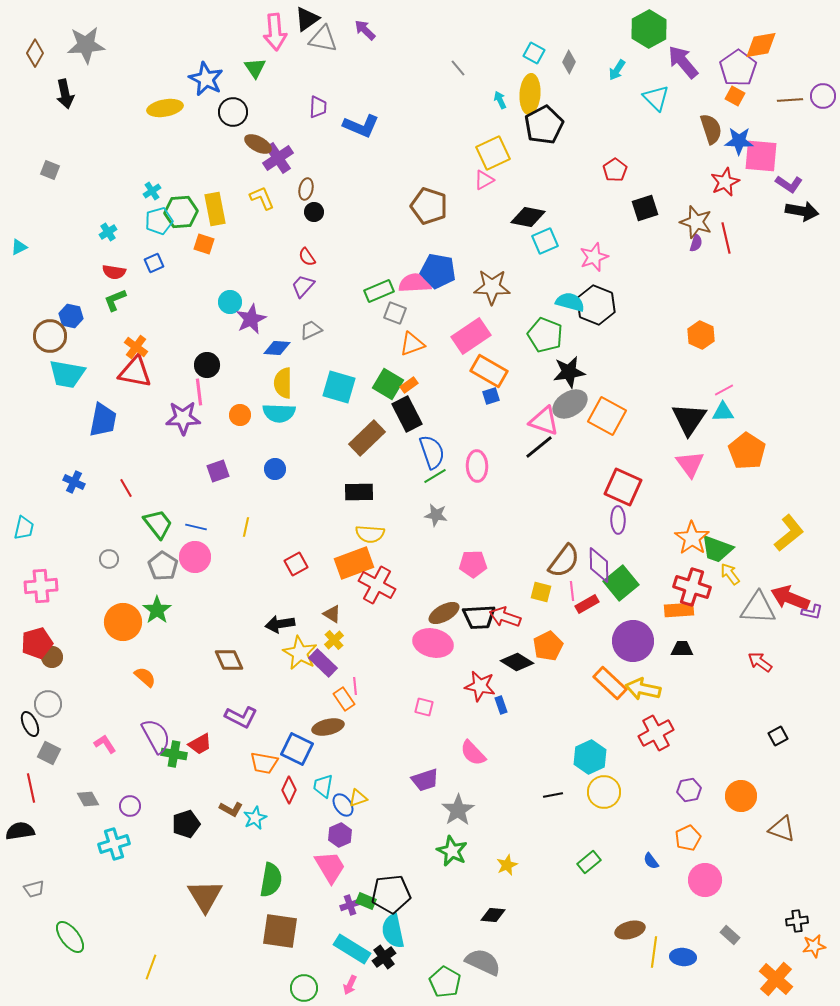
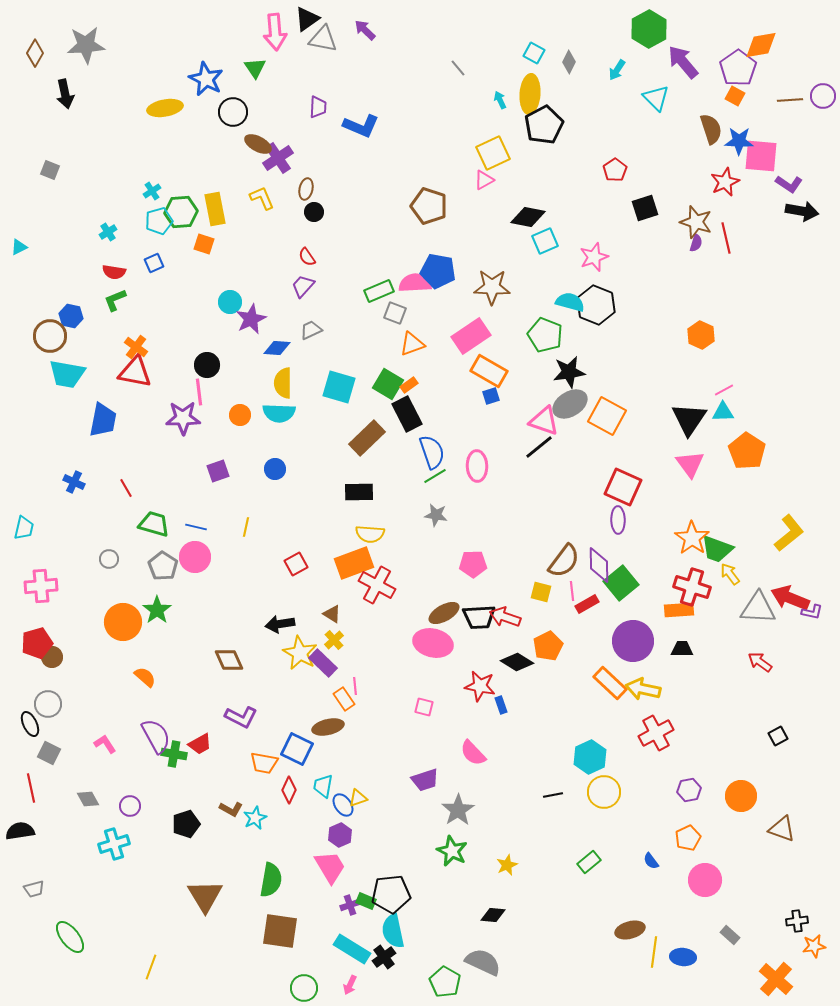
green trapezoid at (158, 524): moved 4 px left; rotated 36 degrees counterclockwise
